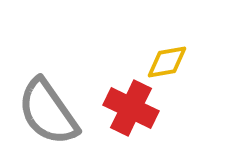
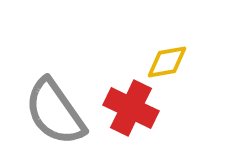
gray semicircle: moved 7 px right
